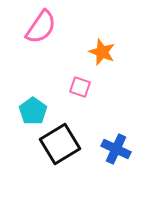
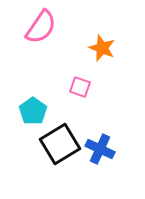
orange star: moved 4 px up
blue cross: moved 16 px left
